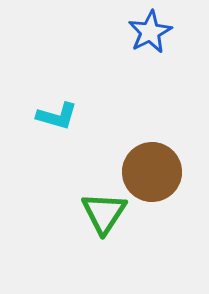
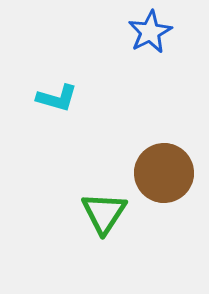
cyan L-shape: moved 18 px up
brown circle: moved 12 px right, 1 px down
